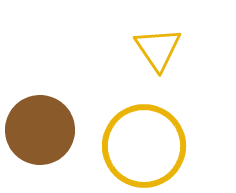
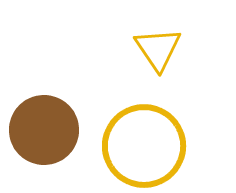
brown circle: moved 4 px right
